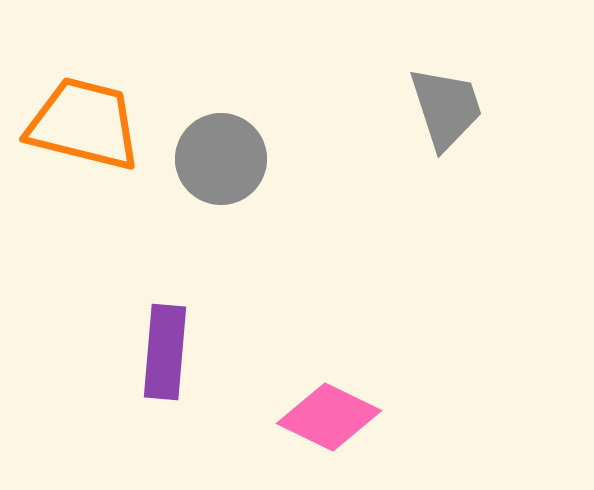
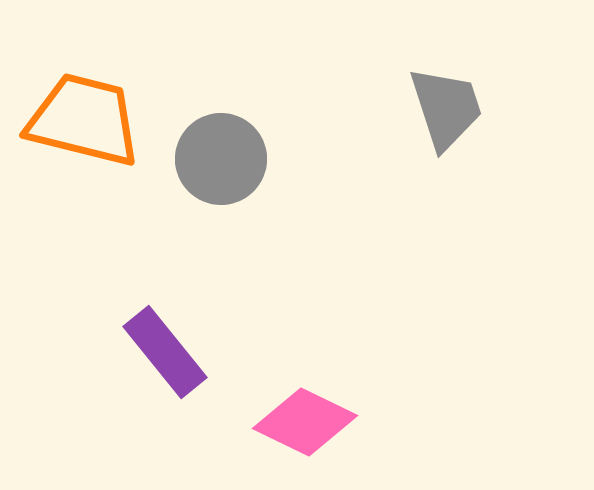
orange trapezoid: moved 4 px up
purple rectangle: rotated 44 degrees counterclockwise
pink diamond: moved 24 px left, 5 px down
